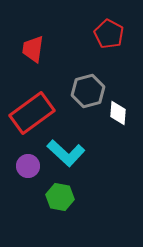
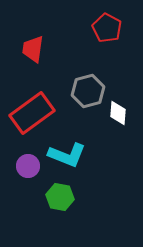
red pentagon: moved 2 px left, 6 px up
cyan L-shape: moved 1 px right, 2 px down; rotated 21 degrees counterclockwise
